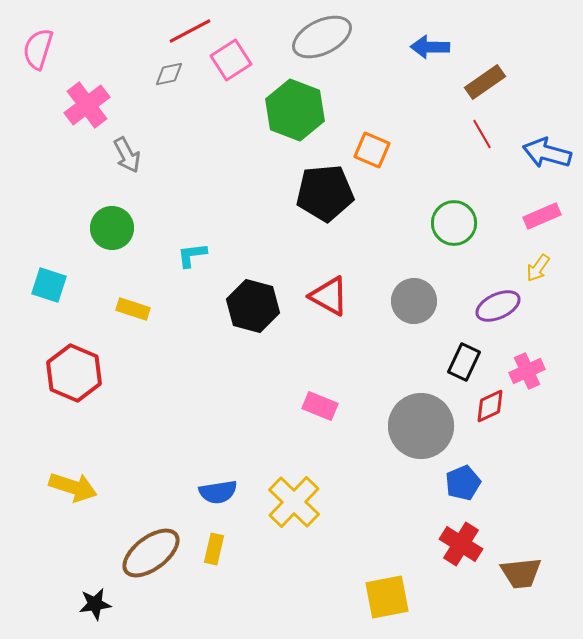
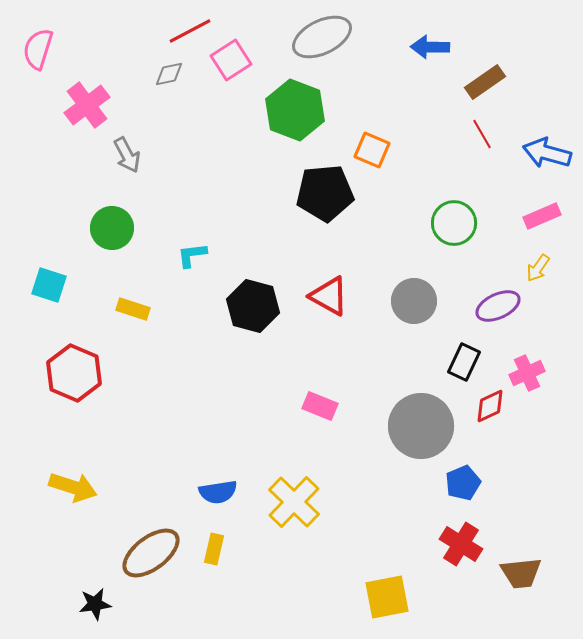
pink cross at (527, 371): moved 2 px down
